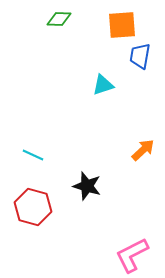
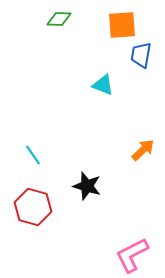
blue trapezoid: moved 1 px right, 1 px up
cyan triangle: rotated 40 degrees clockwise
cyan line: rotated 30 degrees clockwise
